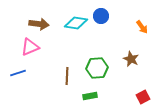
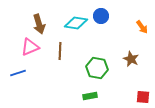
brown arrow: rotated 66 degrees clockwise
green hexagon: rotated 15 degrees clockwise
brown line: moved 7 px left, 25 px up
red square: rotated 32 degrees clockwise
